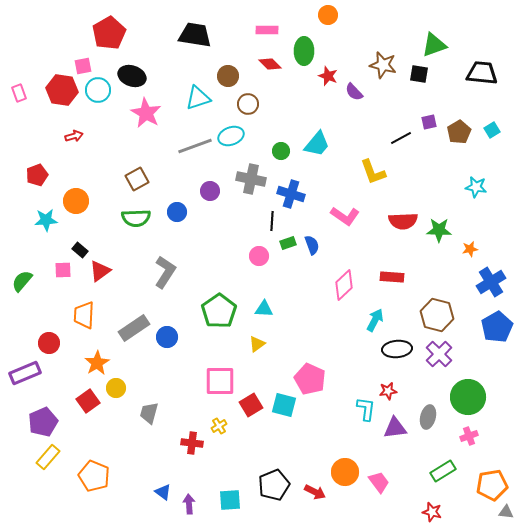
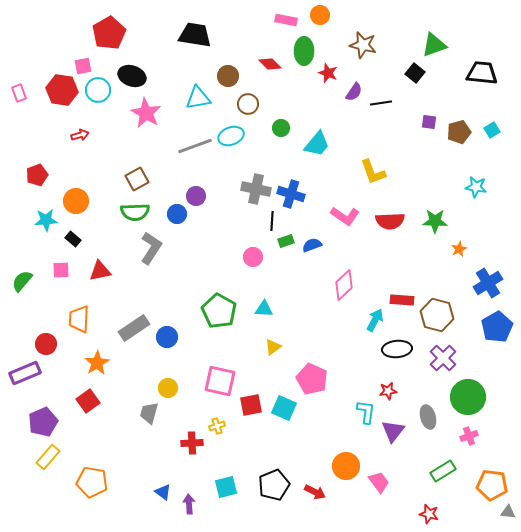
orange circle at (328, 15): moved 8 px left
pink rectangle at (267, 30): moved 19 px right, 10 px up; rotated 10 degrees clockwise
brown star at (383, 65): moved 20 px left, 20 px up
black square at (419, 74): moved 4 px left, 1 px up; rotated 30 degrees clockwise
red star at (328, 76): moved 3 px up
purple semicircle at (354, 92): rotated 102 degrees counterclockwise
cyan triangle at (198, 98): rotated 8 degrees clockwise
purple square at (429, 122): rotated 21 degrees clockwise
brown pentagon at (459, 132): rotated 15 degrees clockwise
red arrow at (74, 136): moved 6 px right, 1 px up
black line at (401, 138): moved 20 px left, 35 px up; rotated 20 degrees clockwise
green circle at (281, 151): moved 23 px up
gray cross at (251, 179): moved 5 px right, 10 px down
purple circle at (210, 191): moved 14 px left, 5 px down
blue circle at (177, 212): moved 2 px down
green semicircle at (136, 218): moved 1 px left, 6 px up
red semicircle at (403, 221): moved 13 px left
green star at (439, 230): moved 4 px left, 9 px up
green rectangle at (288, 243): moved 2 px left, 2 px up
blue semicircle at (312, 245): rotated 90 degrees counterclockwise
orange star at (470, 249): moved 11 px left; rotated 14 degrees counterclockwise
black rectangle at (80, 250): moved 7 px left, 11 px up
pink circle at (259, 256): moved 6 px left, 1 px down
pink square at (63, 270): moved 2 px left
red triangle at (100, 271): rotated 25 degrees clockwise
gray L-shape at (165, 272): moved 14 px left, 24 px up
red rectangle at (392, 277): moved 10 px right, 23 px down
blue cross at (491, 282): moved 3 px left, 1 px down
green pentagon at (219, 311): rotated 8 degrees counterclockwise
orange trapezoid at (84, 315): moved 5 px left, 4 px down
red circle at (49, 343): moved 3 px left, 1 px down
yellow triangle at (257, 344): moved 16 px right, 3 px down
purple cross at (439, 354): moved 4 px right, 4 px down
pink pentagon at (310, 379): moved 2 px right
pink square at (220, 381): rotated 12 degrees clockwise
yellow circle at (116, 388): moved 52 px right
red square at (251, 405): rotated 20 degrees clockwise
cyan square at (284, 405): moved 3 px down; rotated 10 degrees clockwise
cyan L-shape at (366, 409): moved 3 px down
gray ellipse at (428, 417): rotated 30 degrees counterclockwise
yellow cross at (219, 426): moved 2 px left; rotated 14 degrees clockwise
purple triangle at (395, 428): moved 2 px left, 3 px down; rotated 45 degrees counterclockwise
red cross at (192, 443): rotated 10 degrees counterclockwise
orange circle at (345, 472): moved 1 px right, 6 px up
orange pentagon at (94, 476): moved 2 px left, 6 px down; rotated 12 degrees counterclockwise
orange pentagon at (492, 485): rotated 16 degrees clockwise
cyan square at (230, 500): moved 4 px left, 13 px up; rotated 10 degrees counterclockwise
red star at (432, 512): moved 3 px left, 2 px down
gray triangle at (506, 512): moved 2 px right
